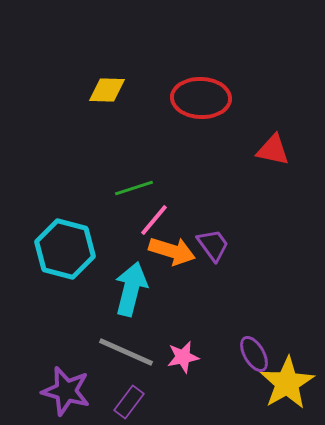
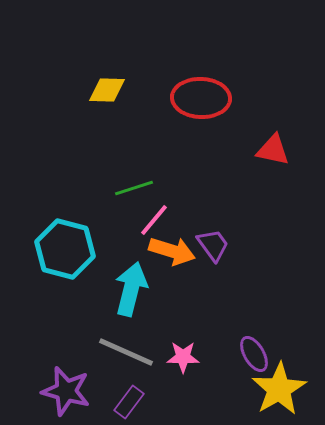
pink star: rotated 12 degrees clockwise
yellow star: moved 8 px left, 6 px down
